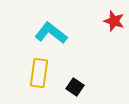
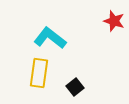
cyan L-shape: moved 1 px left, 5 px down
black square: rotated 18 degrees clockwise
